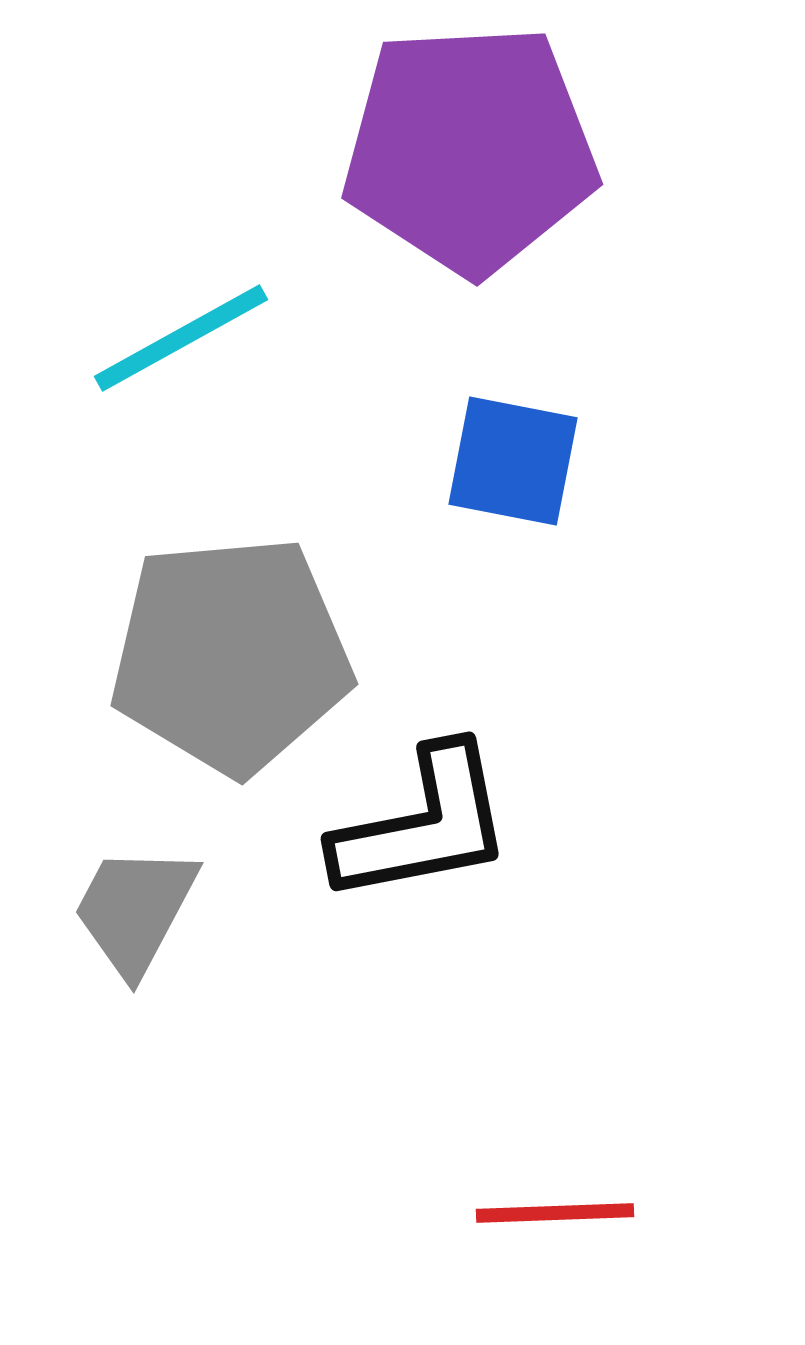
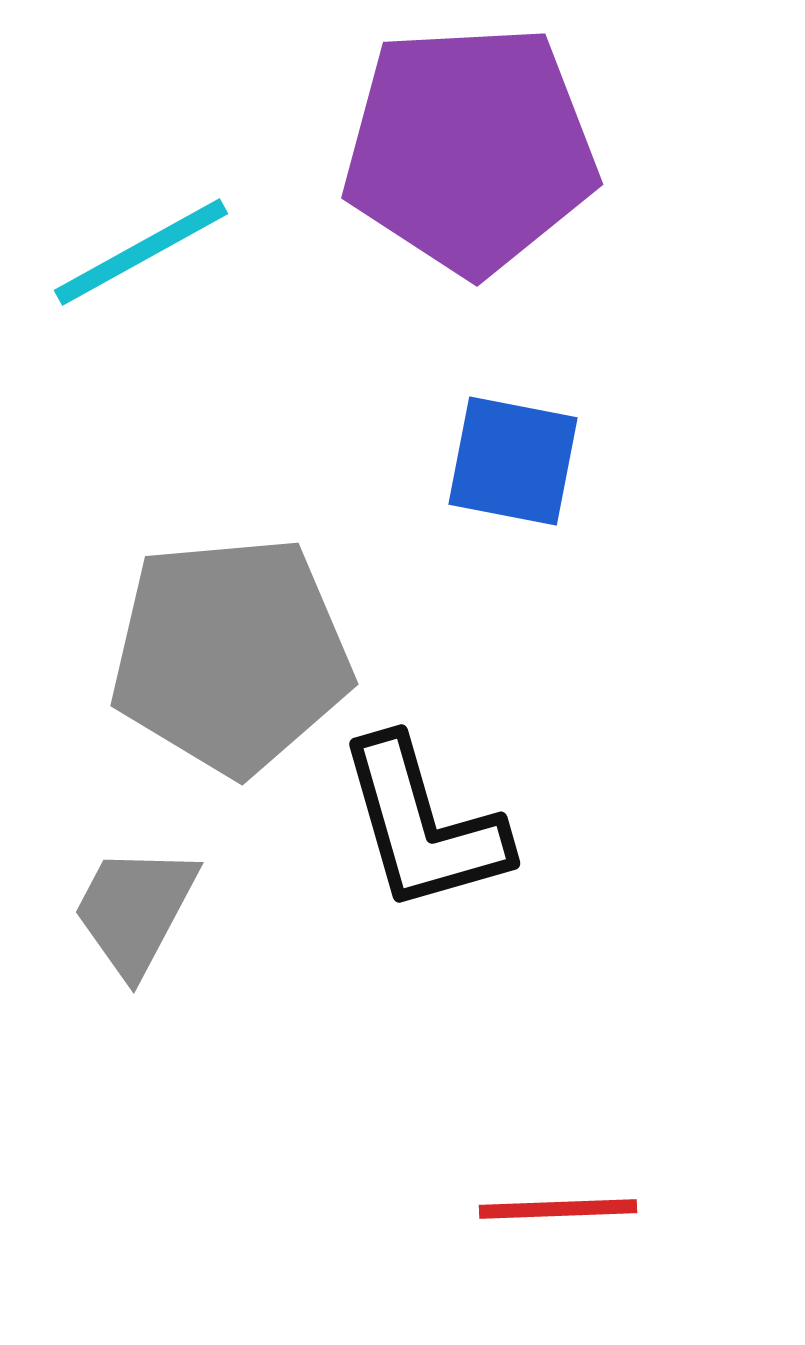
cyan line: moved 40 px left, 86 px up
black L-shape: rotated 85 degrees clockwise
red line: moved 3 px right, 4 px up
